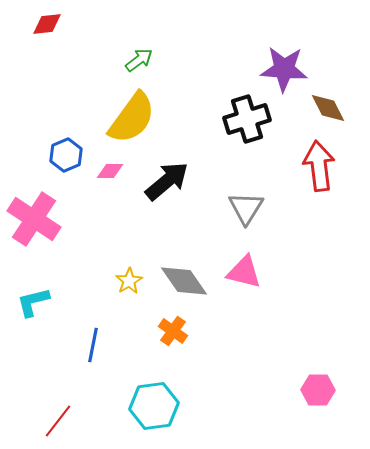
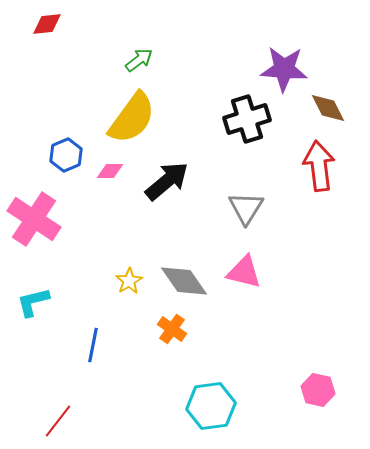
orange cross: moved 1 px left, 2 px up
pink hexagon: rotated 12 degrees clockwise
cyan hexagon: moved 57 px right
